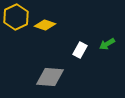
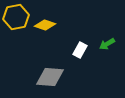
yellow hexagon: rotated 15 degrees clockwise
